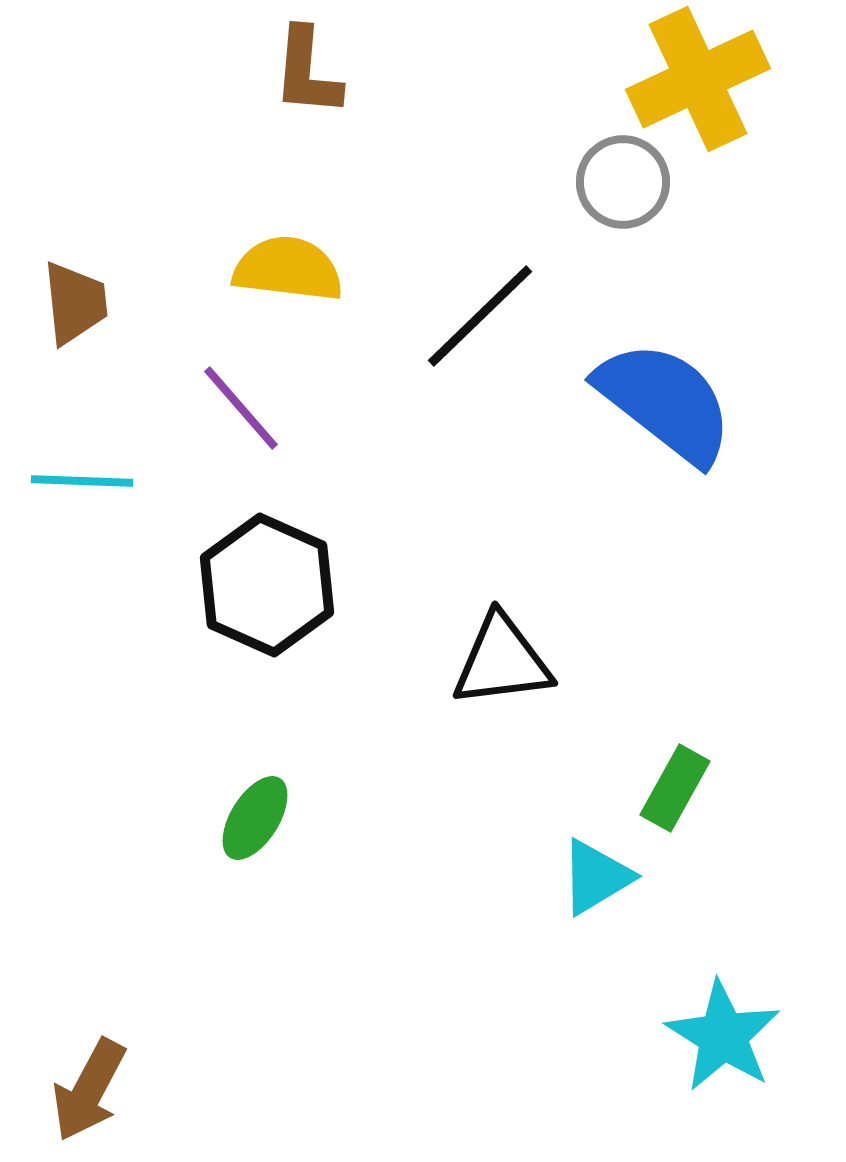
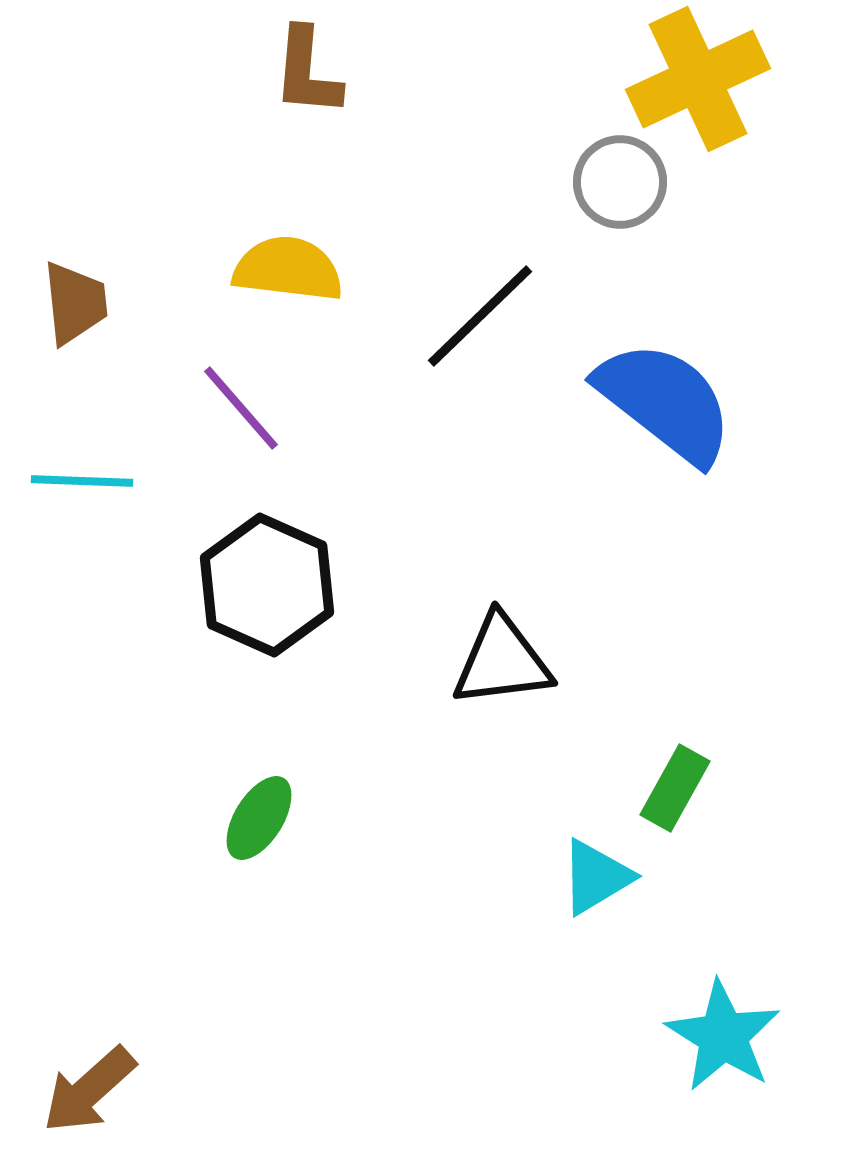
gray circle: moved 3 px left
green ellipse: moved 4 px right
brown arrow: rotated 20 degrees clockwise
